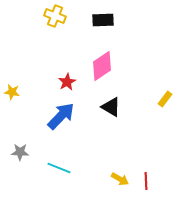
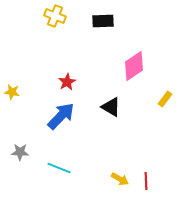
black rectangle: moved 1 px down
pink diamond: moved 32 px right
